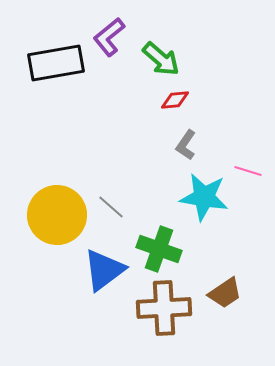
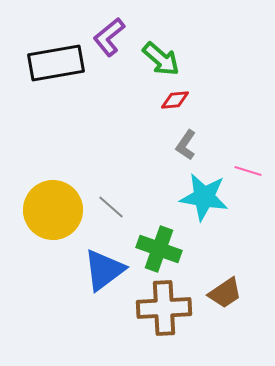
yellow circle: moved 4 px left, 5 px up
